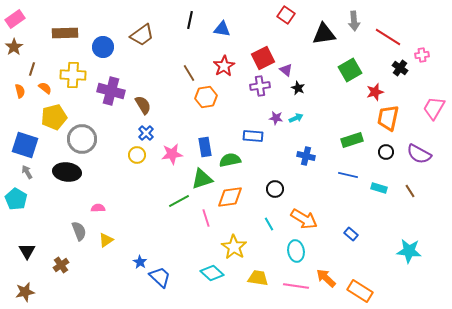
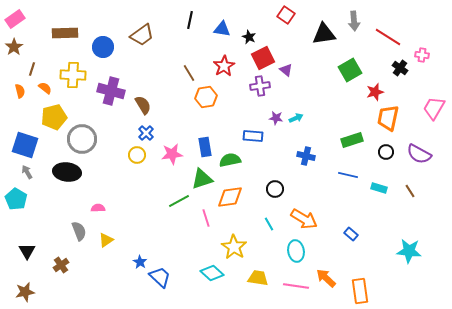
pink cross at (422, 55): rotated 16 degrees clockwise
black star at (298, 88): moved 49 px left, 51 px up
orange rectangle at (360, 291): rotated 50 degrees clockwise
